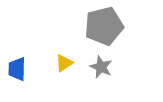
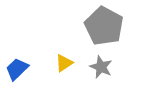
gray pentagon: rotated 30 degrees counterclockwise
blue trapezoid: rotated 45 degrees clockwise
